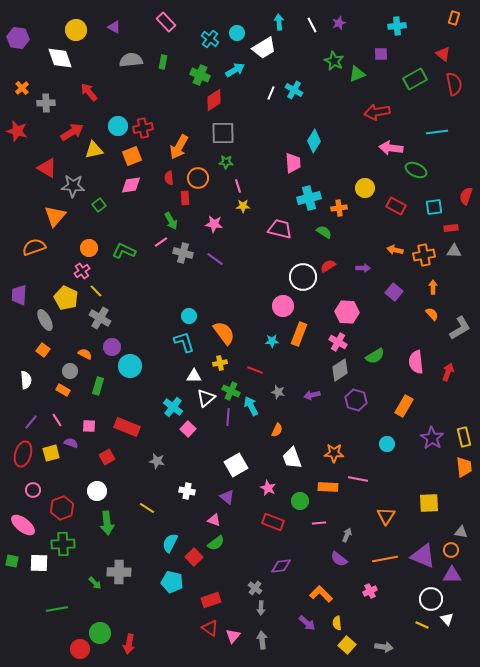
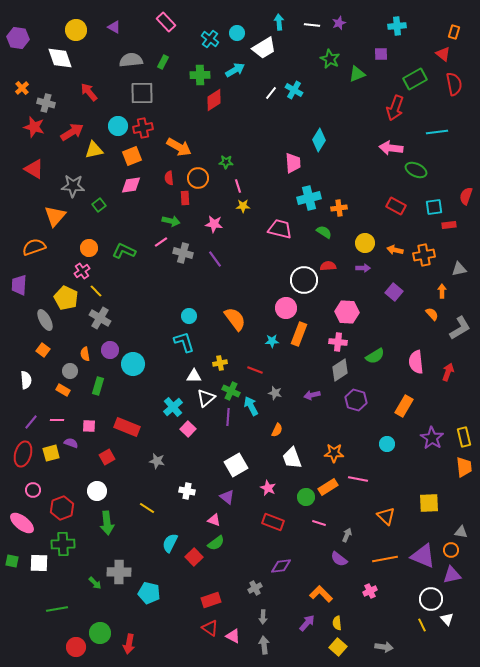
orange rectangle at (454, 18): moved 14 px down
white line at (312, 25): rotated 56 degrees counterclockwise
green star at (334, 61): moved 4 px left, 2 px up
green rectangle at (163, 62): rotated 16 degrees clockwise
green cross at (200, 75): rotated 24 degrees counterclockwise
white line at (271, 93): rotated 16 degrees clockwise
gray cross at (46, 103): rotated 18 degrees clockwise
red arrow at (377, 112): moved 18 px right, 4 px up; rotated 60 degrees counterclockwise
red star at (17, 131): moved 17 px right, 4 px up
gray square at (223, 133): moved 81 px left, 40 px up
cyan diamond at (314, 141): moved 5 px right, 1 px up
orange arrow at (179, 147): rotated 90 degrees counterclockwise
red triangle at (47, 168): moved 13 px left, 1 px down
yellow circle at (365, 188): moved 55 px down
green arrow at (171, 221): rotated 48 degrees counterclockwise
red rectangle at (451, 228): moved 2 px left, 3 px up
gray triangle at (454, 251): moved 5 px right, 18 px down; rotated 14 degrees counterclockwise
purple line at (215, 259): rotated 18 degrees clockwise
red semicircle at (328, 266): rotated 28 degrees clockwise
white circle at (303, 277): moved 1 px right, 3 px down
orange arrow at (433, 287): moved 9 px right, 4 px down
purple trapezoid at (19, 295): moved 10 px up
pink circle at (283, 306): moved 3 px right, 2 px down
orange semicircle at (224, 333): moved 11 px right, 14 px up
pink cross at (338, 342): rotated 24 degrees counterclockwise
purple circle at (112, 347): moved 2 px left, 3 px down
orange semicircle at (85, 354): rotated 128 degrees counterclockwise
cyan circle at (130, 366): moved 3 px right, 2 px up
gray star at (278, 392): moved 3 px left, 1 px down
cyan cross at (173, 407): rotated 12 degrees clockwise
pink line at (57, 420): rotated 56 degrees counterclockwise
orange rectangle at (328, 487): rotated 36 degrees counterclockwise
green circle at (300, 501): moved 6 px right, 4 px up
orange triangle at (386, 516): rotated 18 degrees counterclockwise
pink line at (319, 523): rotated 24 degrees clockwise
pink ellipse at (23, 525): moved 1 px left, 2 px up
purple triangle at (452, 575): rotated 12 degrees counterclockwise
cyan pentagon at (172, 582): moved 23 px left, 11 px down
gray cross at (255, 588): rotated 24 degrees clockwise
gray arrow at (261, 608): moved 2 px right, 9 px down
purple arrow at (307, 623): rotated 90 degrees counterclockwise
yellow line at (422, 625): rotated 40 degrees clockwise
pink triangle at (233, 636): rotated 42 degrees counterclockwise
gray arrow at (262, 640): moved 2 px right, 5 px down
yellow square at (347, 645): moved 9 px left, 2 px down
red circle at (80, 649): moved 4 px left, 2 px up
